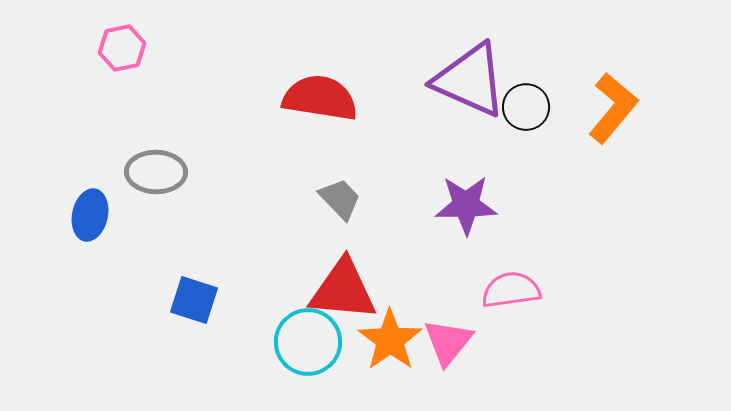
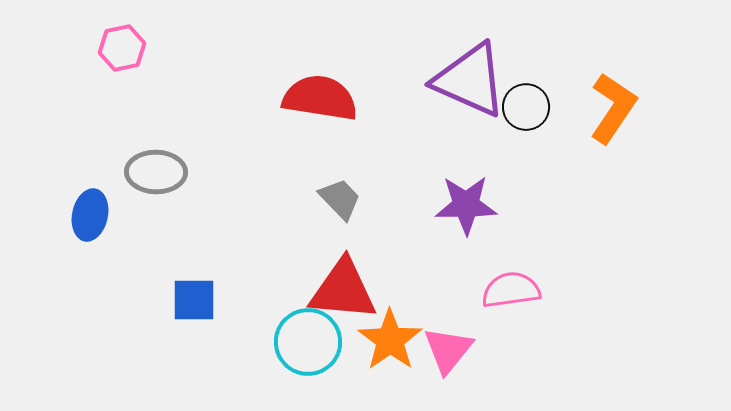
orange L-shape: rotated 6 degrees counterclockwise
blue square: rotated 18 degrees counterclockwise
pink triangle: moved 8 px down
